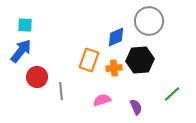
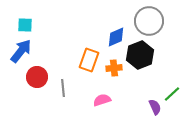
black hexagon: moved 5 px up; rotated 16 degrees counterclockwise
gray line: moved 2 px right, 3 px up
purple semicircle: moved 19 px right
